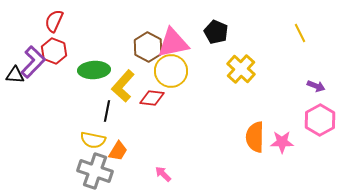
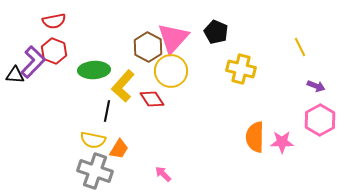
red semicircle: rotated 125 degrees counterclockwise
yellow line: moved 14 px down
pink triangle: moved 5 px up; rotated 36 degrees counterclockwise
yellow cross: rotated 28 degrees counterclockwise
red diamond: moved 1 px down; rotated 50 degrees clockwise
orange trapezoid: moved 1 px right, 2 px up
